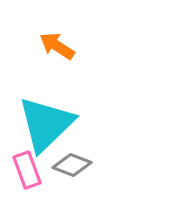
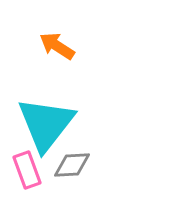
cyan triangle: rotated 8 degrees counterclockwise
gray diamond: rotated 24 degrees counterclockwise
